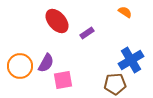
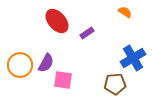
blue cross: moved 2 px right, 2 px up
orange circle: moved 1 px up
pink square: rotated 18 degrees clockwise
